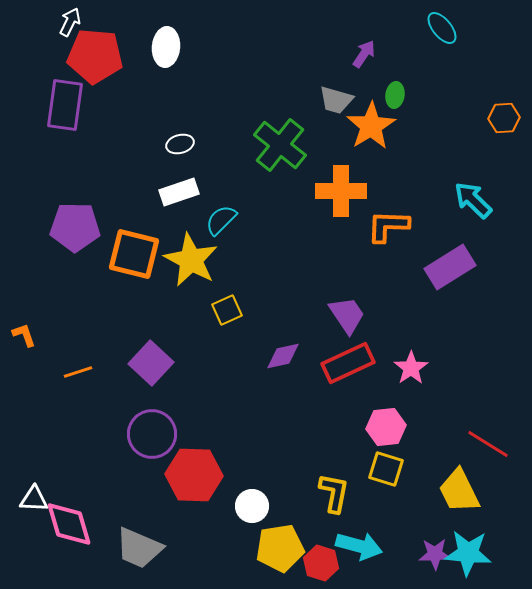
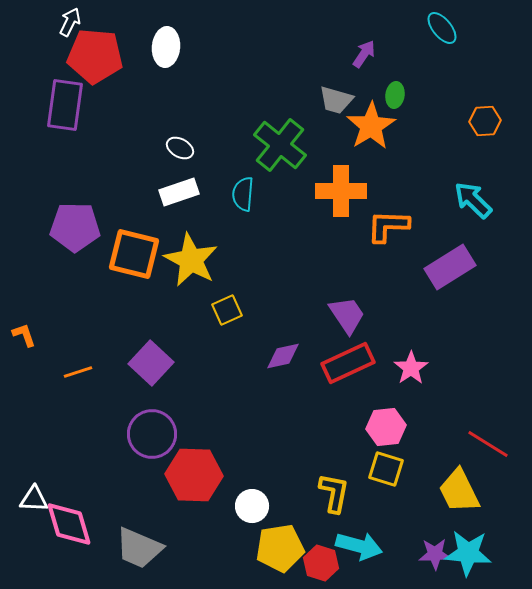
orange hexagon at (504, 118): moved 19 px left, 3 px down
white ellipse at (180, 144): moved 4 px down; rotated 44 degrees clockwise
cyan semicircle at (221, 220): moved 22 px right, 26 px up; rotated 40 degrees counterclockwise
